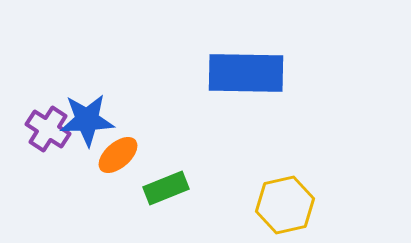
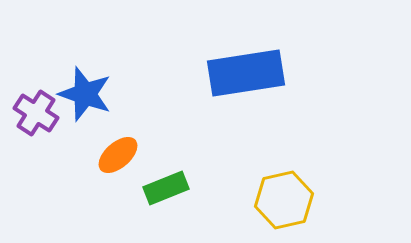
blue rectangle: rotated 10 degrees counterclockwise
blue star: moved 2 px left, 26 px up; rotated 22 degrees clockwise
purple cross: moved 12 px left, 16 px up
yellow hexagon: moved 1 px left, 5 px up
